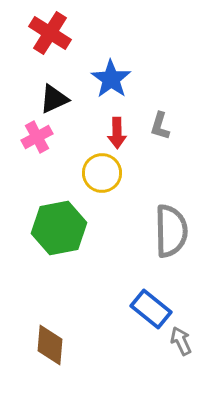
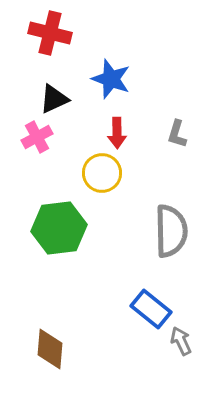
red cross: rotated 18 degrees counterclockwise
blue star: rotated 15 degrees counterclockwise
gray L-shape: moved 17 px right, 8 px down
green hexagon: rotated 4 degrees clockwise
brown diamond: moved 4 px down
